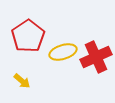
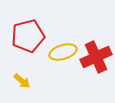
red pentagon: rotated 20 degrees clockwise
